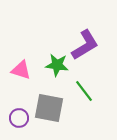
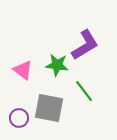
pink triangle: moved 2 px right; rotated 20 degrees clockwise
